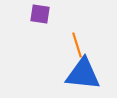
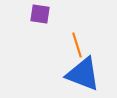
blue triangle: rotated 15 degrees clockwise
